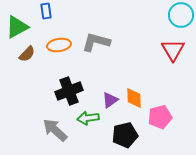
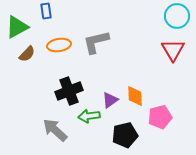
cyan circle: moved 4 px left, 1 px down
gray L-shape: rotated 28 degrees counterclockwise
orange diamond: moved 1 px right, 2 px up
green arrow: moved 1 px right, 2 px up
